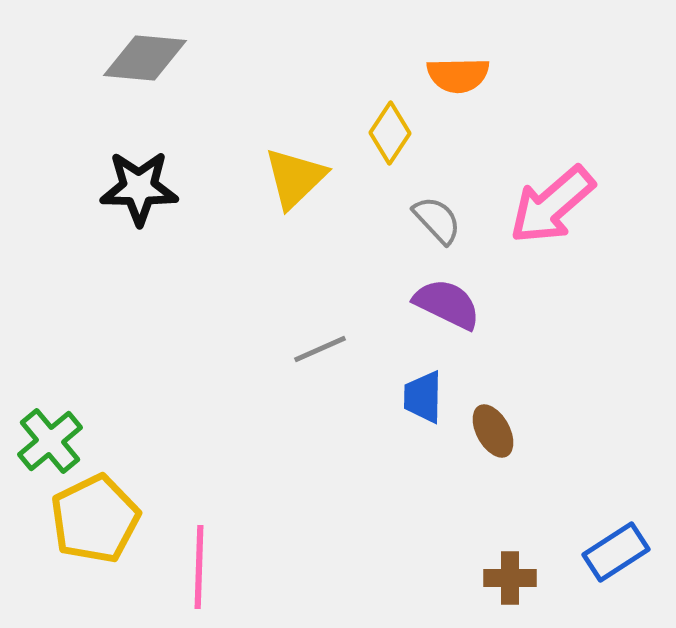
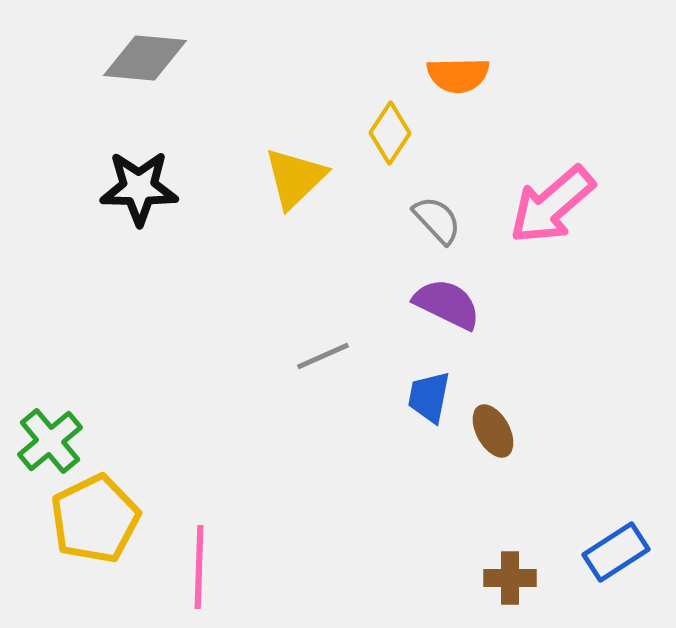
gray line: moved 3 px right, 7 px down
blue trapezoid: moved 6 px right; rotated 10 degrees clockwise
